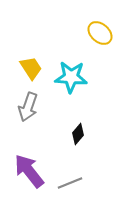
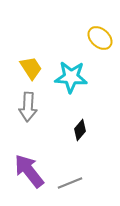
yellow ellipse: moved 5 px down
gray arrow: rotated 16 degrees counterclockwise
black diamond: moved 2 px right, 4 px up
